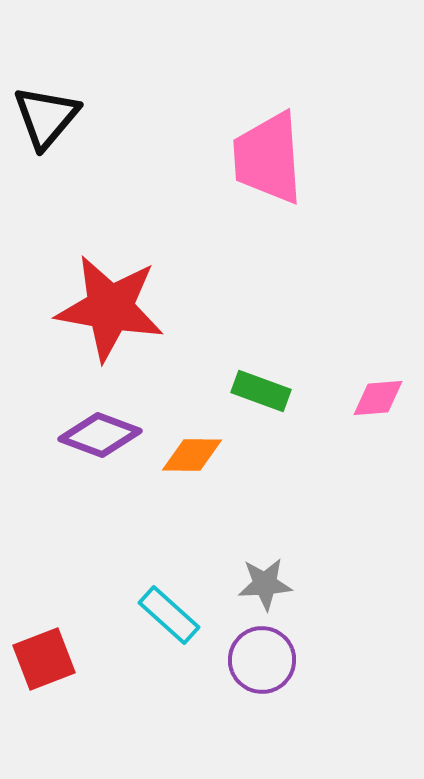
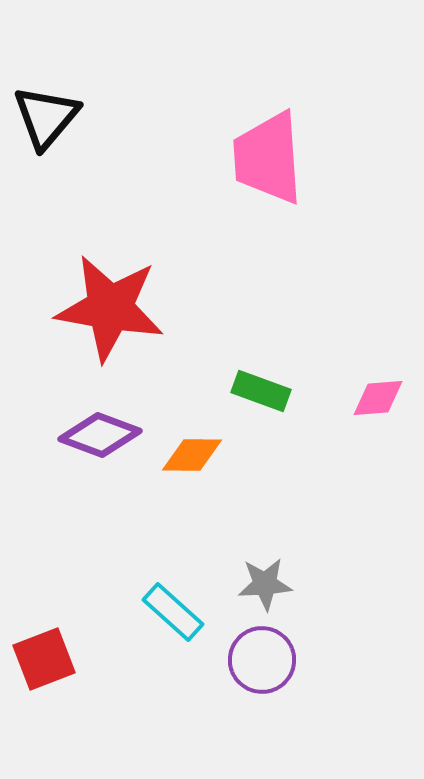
cyan rectangle: moved 4 px right, 3 px up
